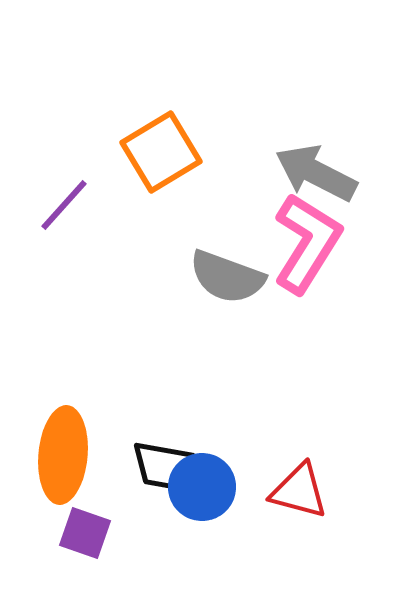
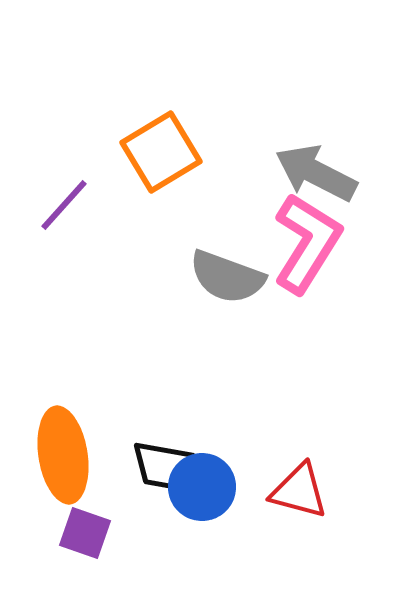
orange ellipse: rotated 14 degrees counterclockwise
